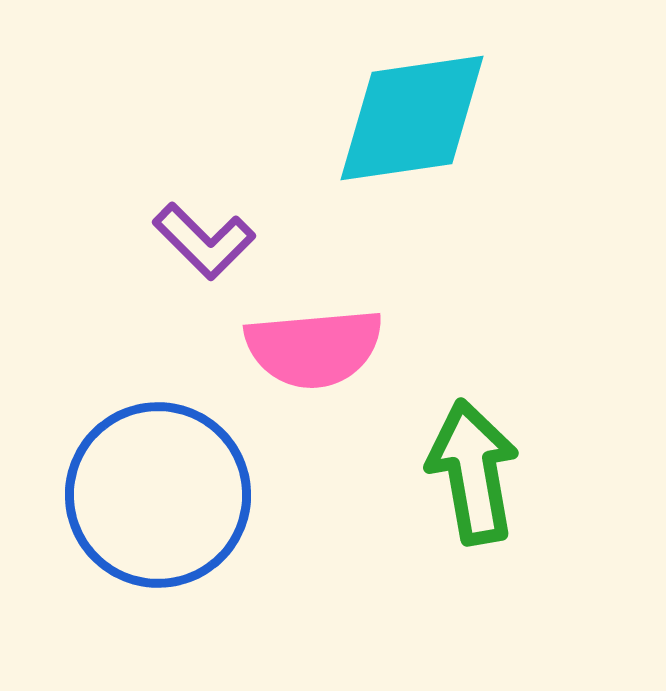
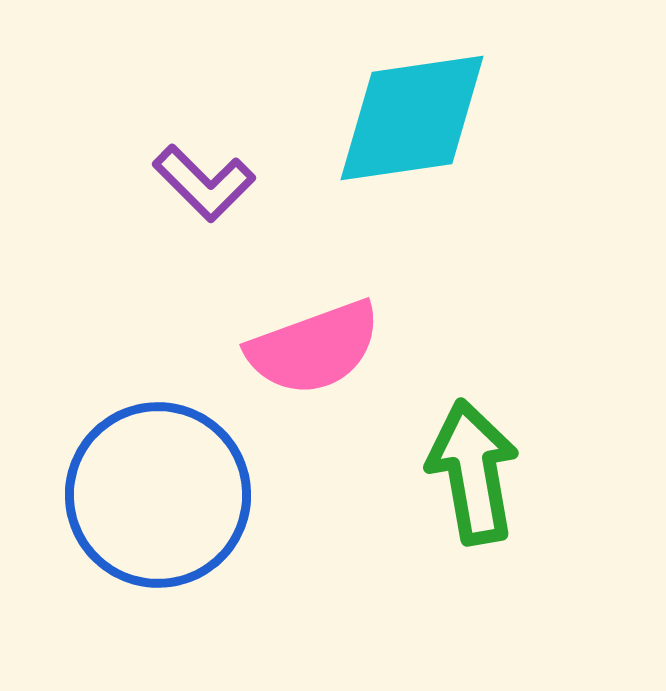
purple L-shape: moved 58 px up
pink semicircle: rotated 15 degrees counterclockwise
